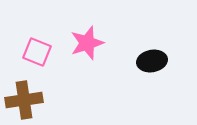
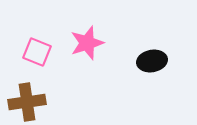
brown cross: moved 3 px right, 2 px down
